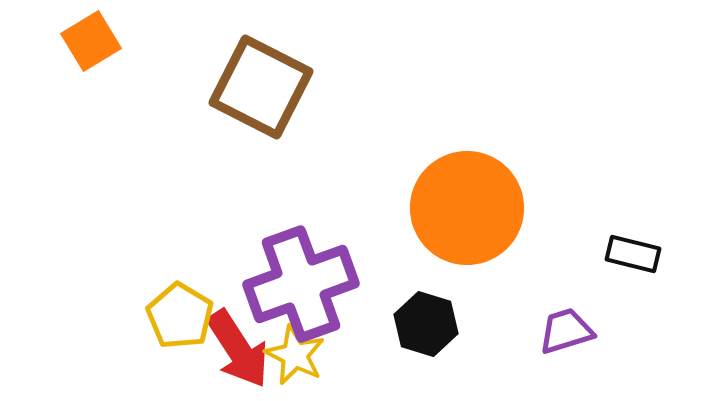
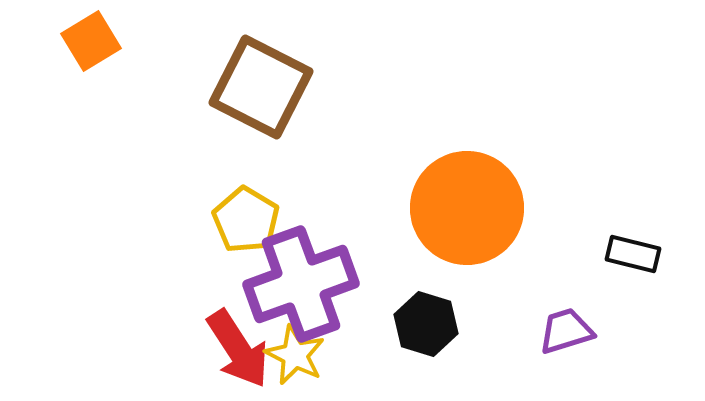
yellow pentagon: moved 66 px right, 96 px up
